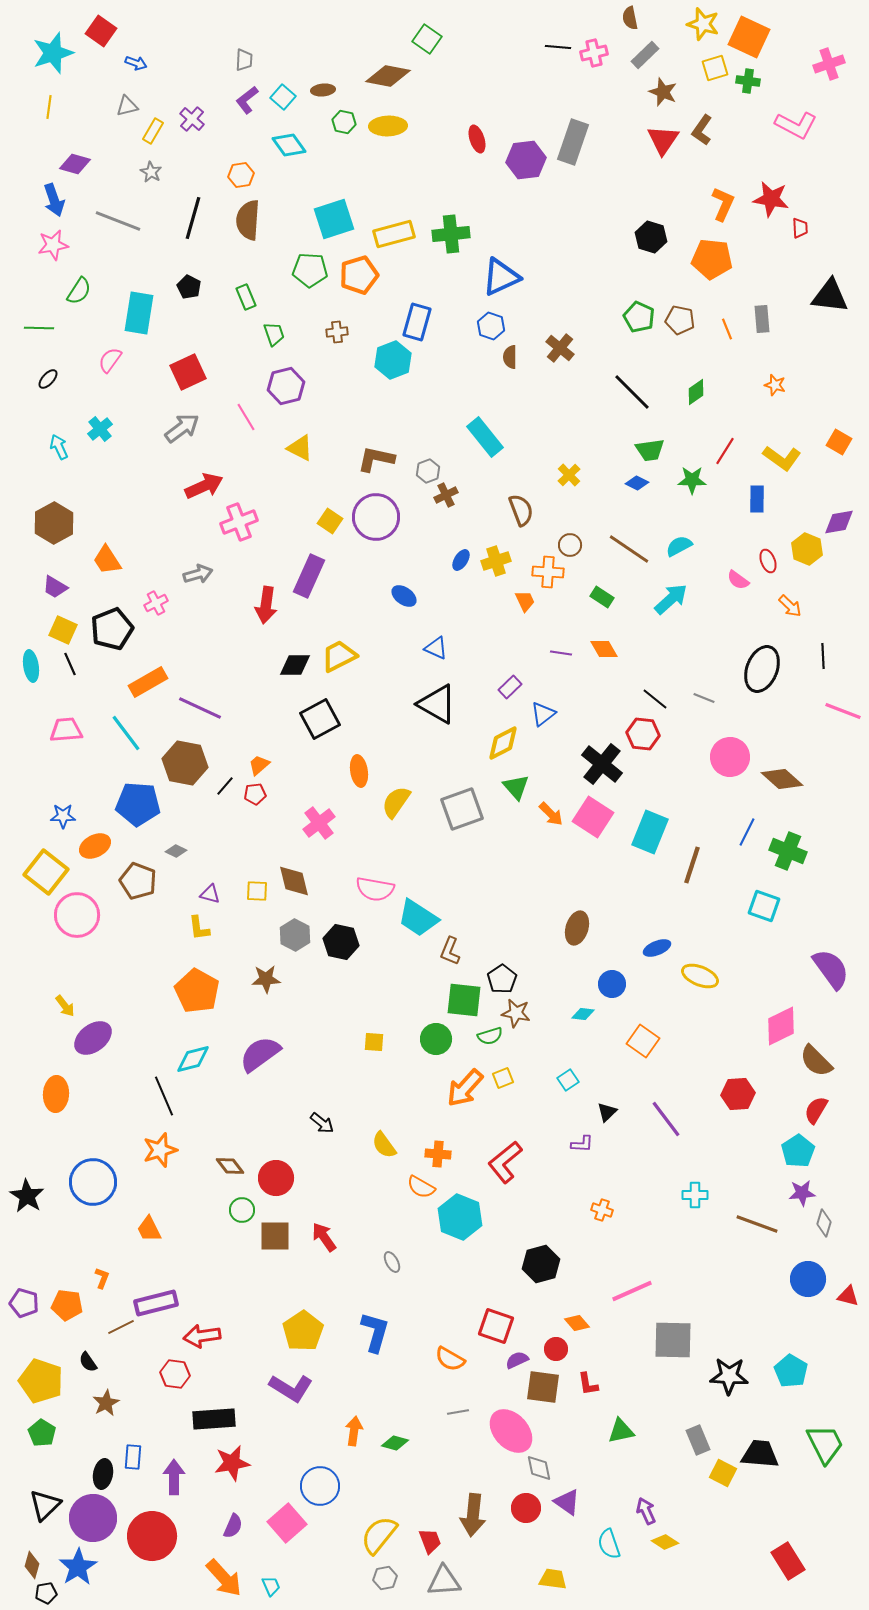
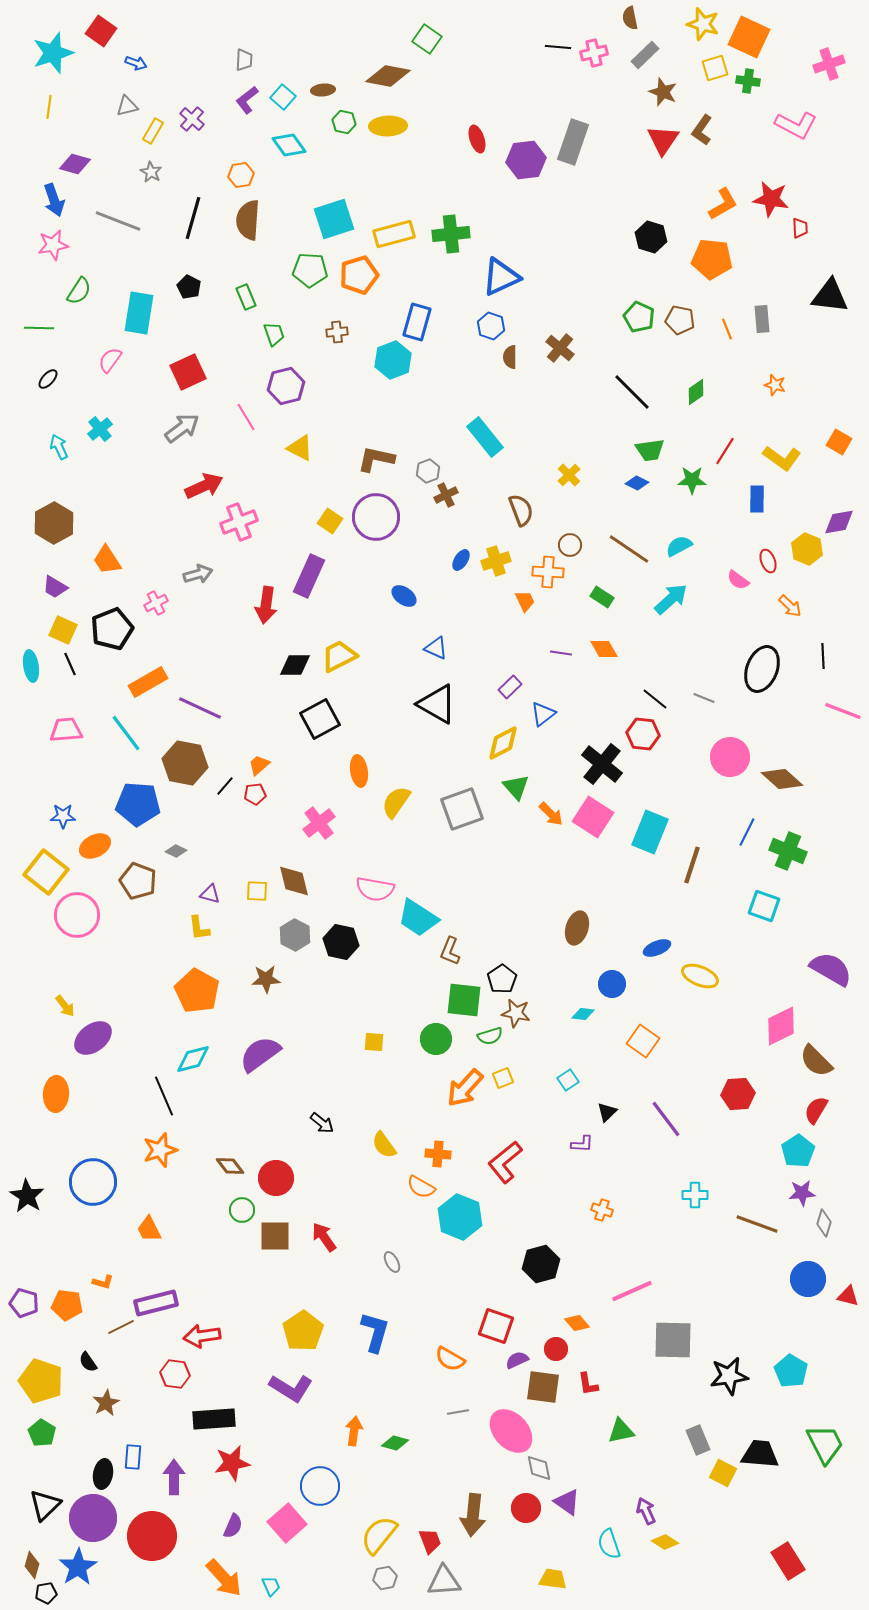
orange L-shape at (723, 204): rotated 36 degrees clockwise
purple semicircle at (831, 969): rotated 24 degrees counterclockwise
orange L-shape at (102, 1278): moved 1 px right, 4 px down; rotated 85 degrees clockwise
black star at (729, 1376): rotated 12 degrees counterclockwise
